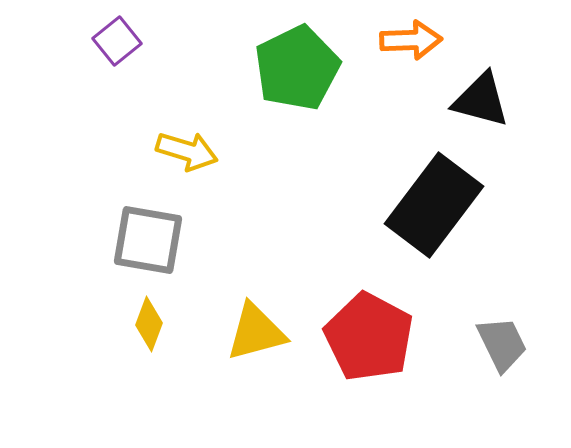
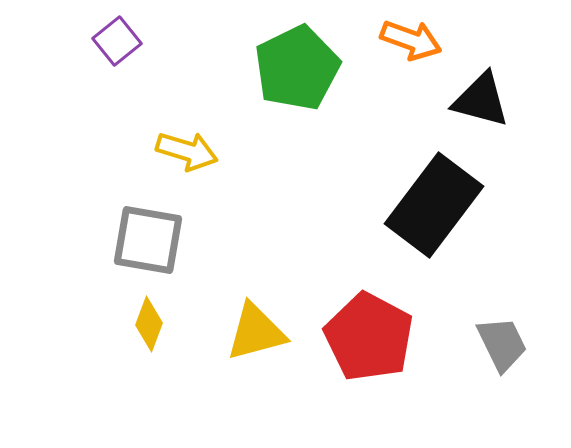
orange arrow: rotated 22 degrees clockwise
